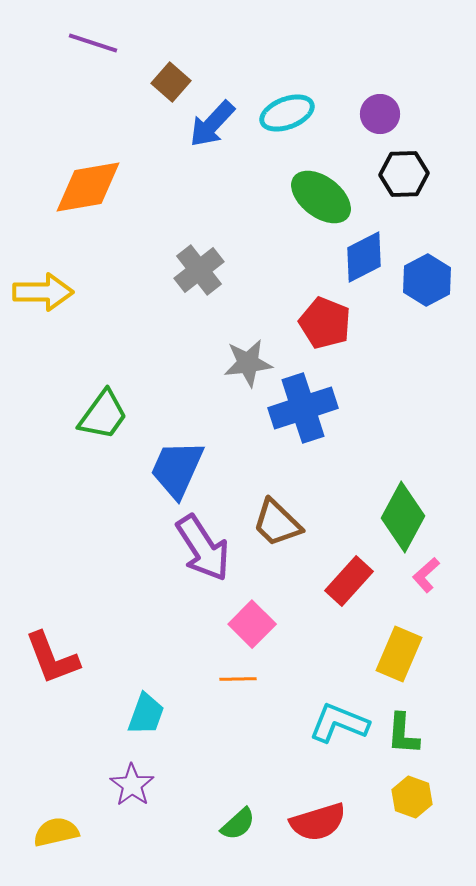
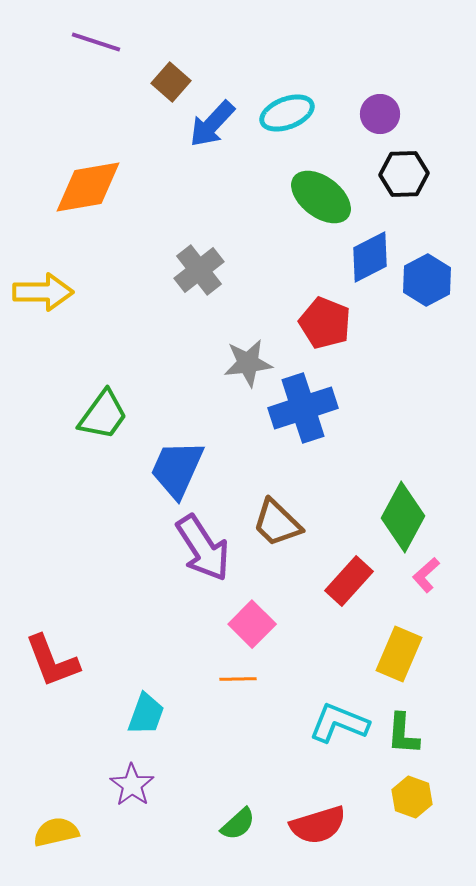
purple line: moved 3 px right, 1 px up
blue diamond: moved 6 px right
red L-shape: moved 3 px down
red semicircle: moved 3 px down
